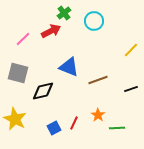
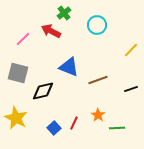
cyan circle: moved 3 px right, 4 px down
red arrow: rotated 126 degrees counterclockwise
yellow star: moved 1 px right, 1 px up
blue square: rotated 16 degrees counterclockwise
